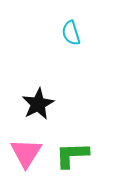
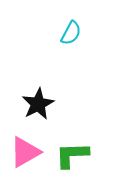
cyan semicircle: rotated 135 degrees counterclockwise
pink triangle: moved 1 px left, 1 px up; rotated 28 degrees clockwise
